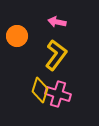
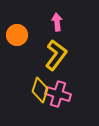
pink arrow: rotated 72 degrees clockwise
orange circle: moved 1 px up
